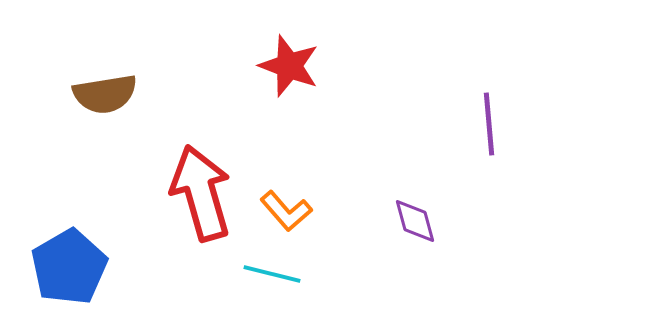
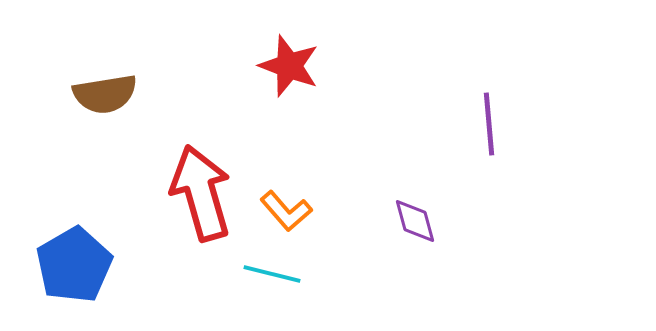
blue pentagon: moved 5 px right, 2 px up
